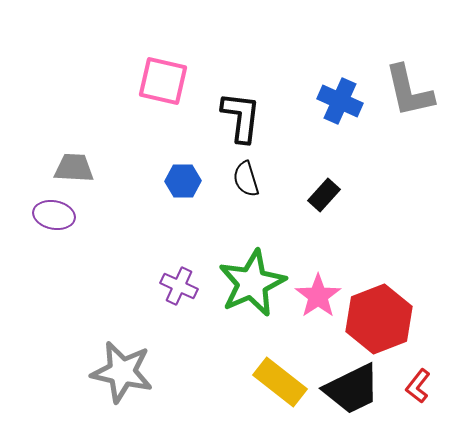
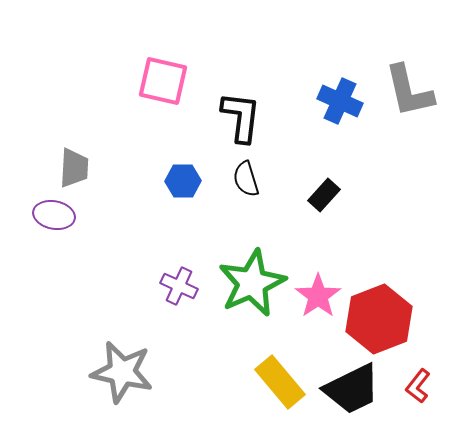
gray trapezoid: rotated 90 degrees clockwise
yellow rectangle: rotated 12 degrees clockwise
